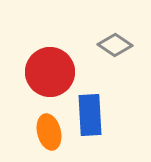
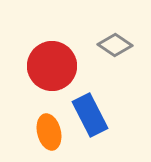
red circle: moved 2 px right, 6 px up
blue rectangle: rotated 24 degrees counterclockwise
